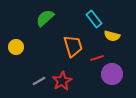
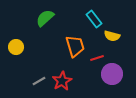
orange trapezoid: moved 2 px right
